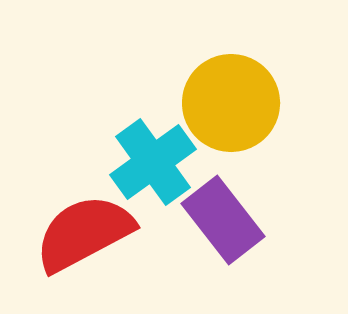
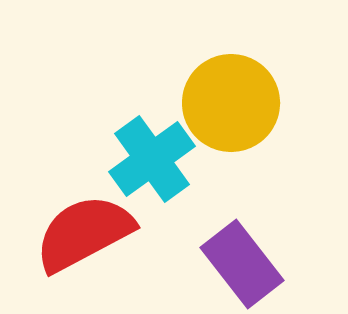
cyan cross: moved 1 px left, 3 px up
purple rectangle: moved 19 px right, 44 px down
